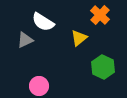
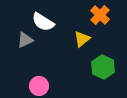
yellow triangle: moved 3 px right, 1 px down
